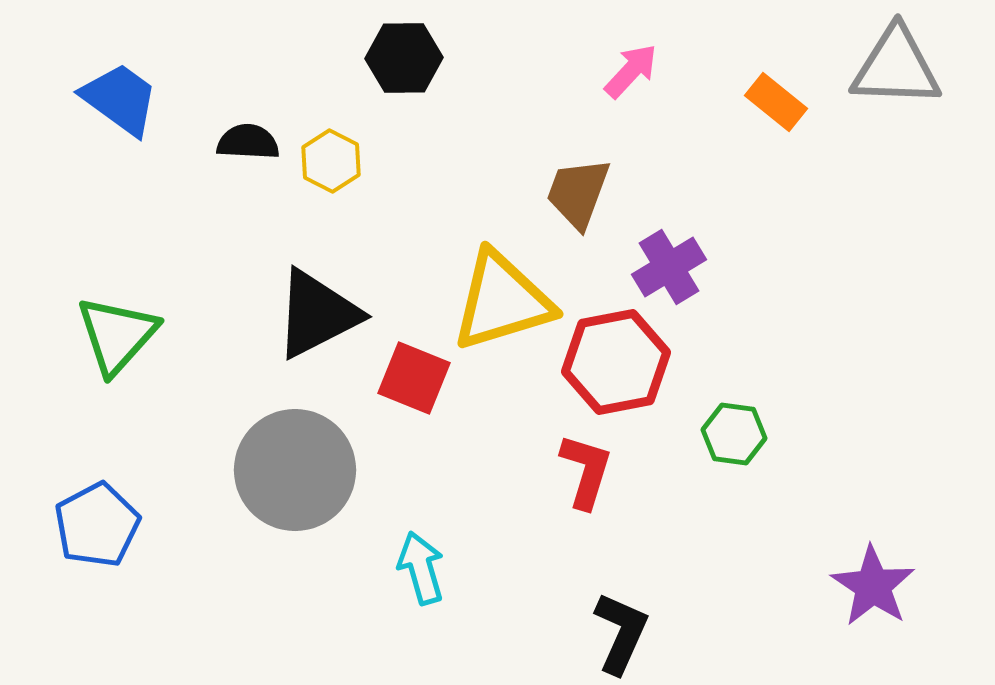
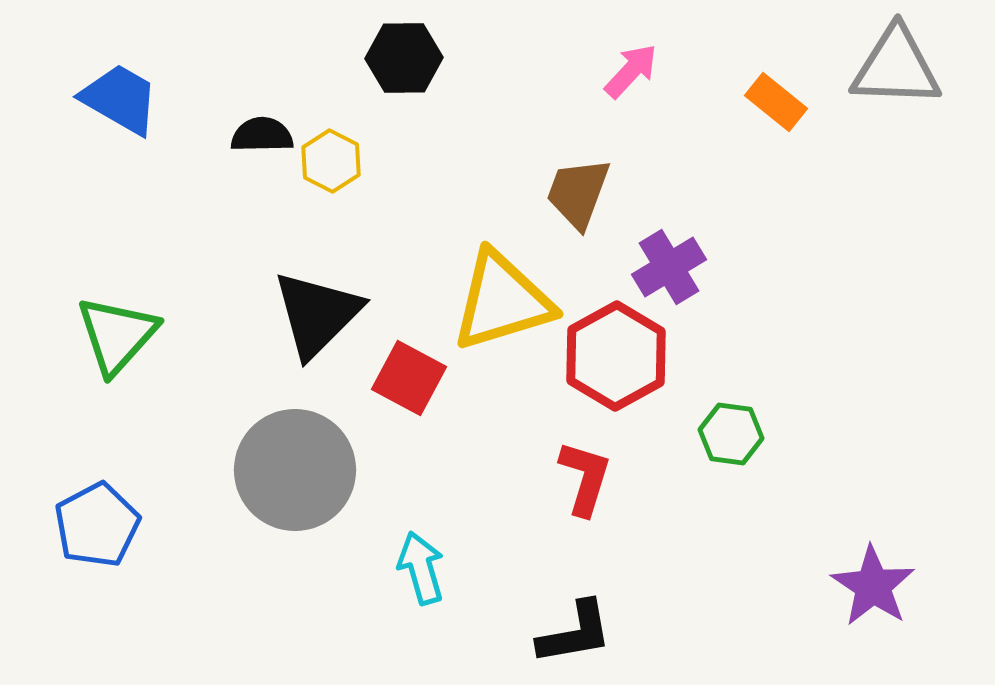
blue trapezoid: rotated 6 degrees counterclockwise
black semicircle: moved 14 px right, 7 px up; rotated 4 degrees counterclockwise
black triangle: rotated 18 degrees counterclockwise
red hexagon: moved 6 px up; rotated 18 degrees counterclockwise
red square: moved 5 px left; rotated 6 degrees clockwise
green hexagon: moved 3 px left
red L-shape: moved 1 px left, 7 px down
black L-shape: moved 46 px left; rotated 56 degrees clockwise
